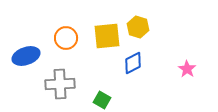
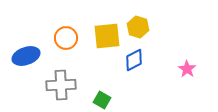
blue diamond: moved 1 px right, 3 px up
gray cross: moved 1 px right, 1 px down
